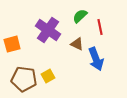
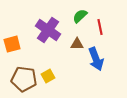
brown triangle: rotated 24 degrees counterclockwise
